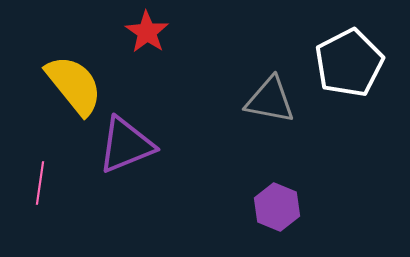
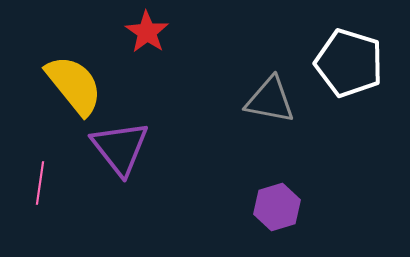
white pentagon: rotated 28 degrees counterclockwise
purple triangle: moved 6 px left, 3 px down; rotated 46 degrees counterclockwise
purple hexagon: rotated 21 degrees clockwise
